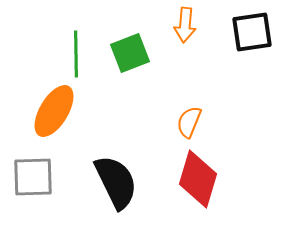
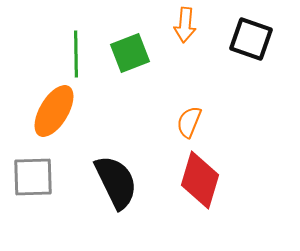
black square: moved 1 px left, 7 px down; rotated 27 degrees clockwise
red diamond: moved 2 px right, 1 px down
